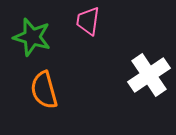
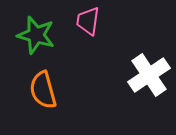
green star: moved 4 px right, 2 px up
orange semicircle: moved 1 px left
